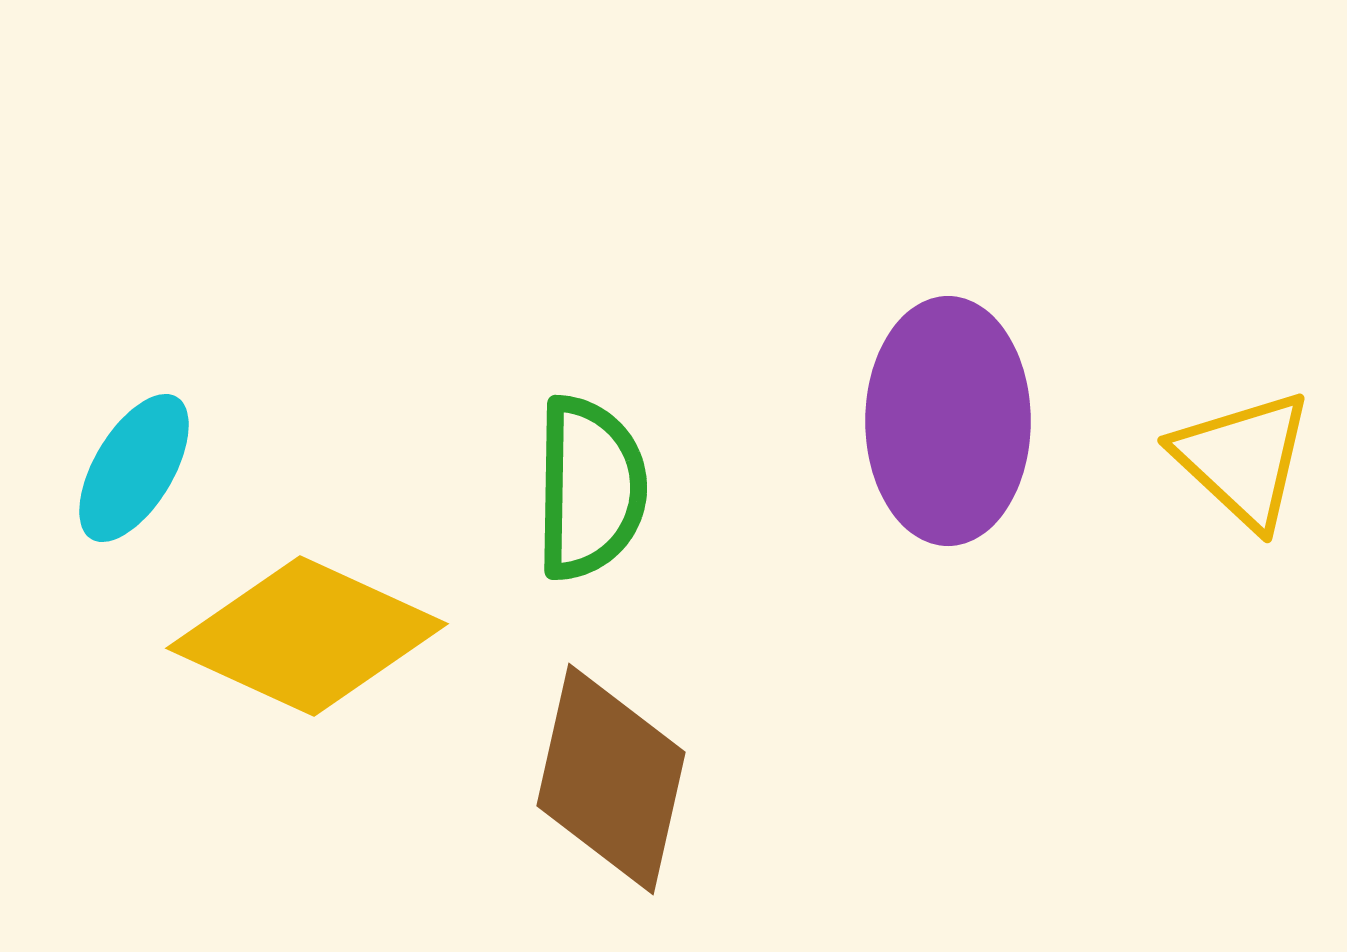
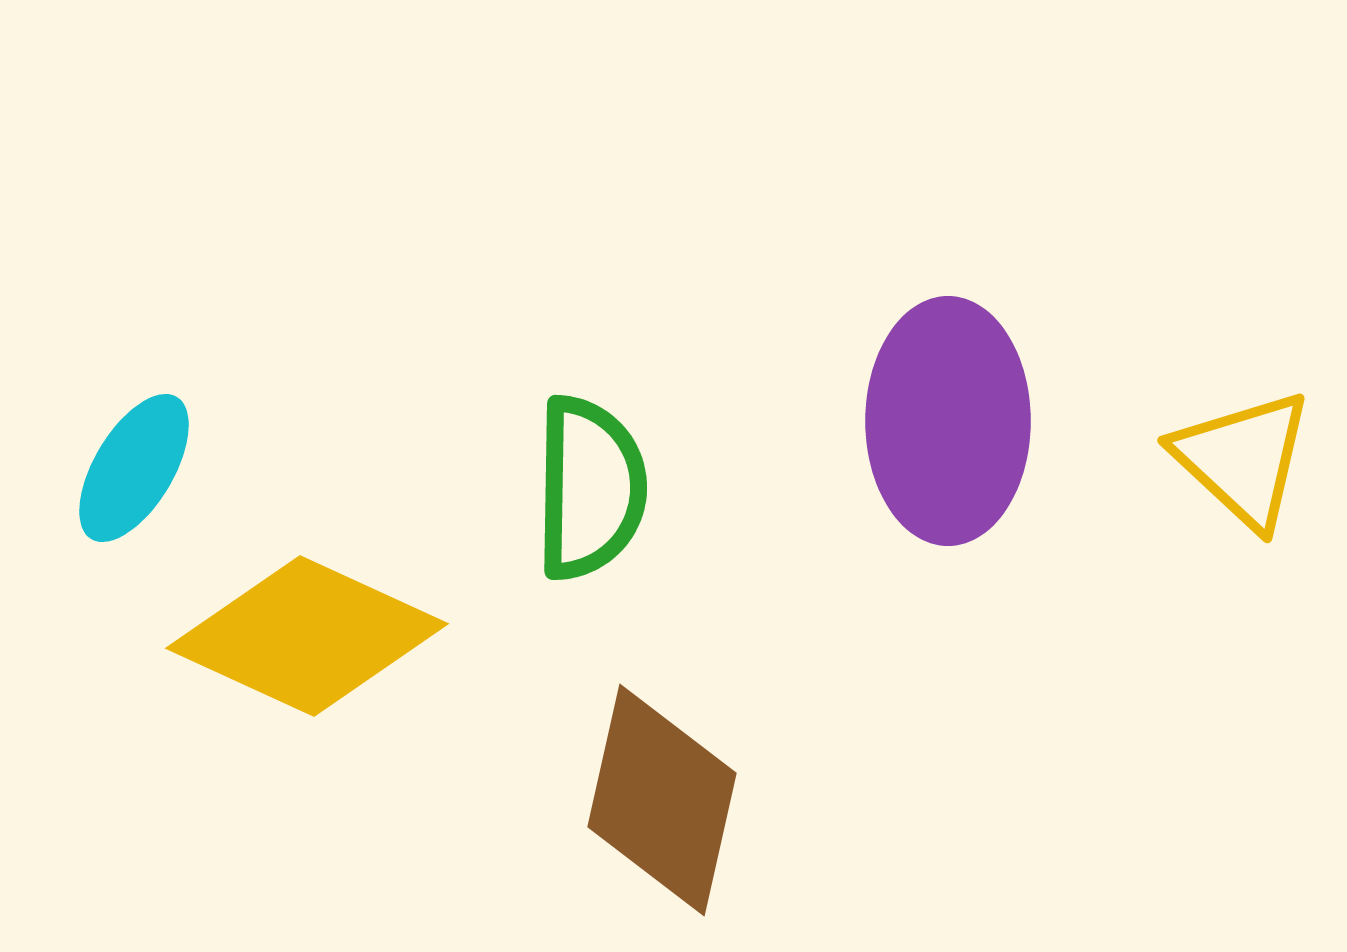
brown diamond: moved 51 px right, 21 px down
